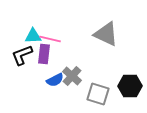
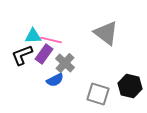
gray triangle: moved 1 px up; rotated 12 degrees clockwise
pink line: moved 1 px right, 1 px down
purple rectangle: rotated 30 degrees clockwise
gray cross: moved 7 px left, 13 px up
black hexagon: rotated 15 degrees clockwise
